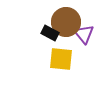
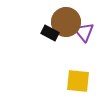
purple triangle: moved 2 px up
yellow square: moved 17 px right, 22 px down
